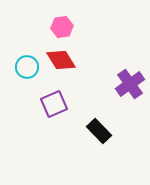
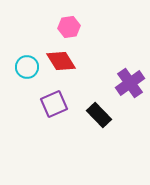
pink hexagon: moved 7 px right
red diamond: moved 1 px down
purple cross: moved 1 px up
black rectangle: moved 16 px up
